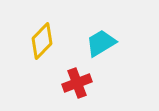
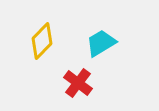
red cross: moved 1 px right; rotated 32 degrees counterclockwise
